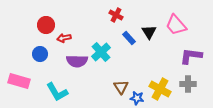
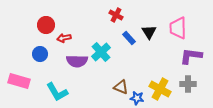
pink trapezoid: moved 2 px right, 3 px down; rotated 40 degrees clockwise
brown triangle: rotated 35 degrees counterclockwise
